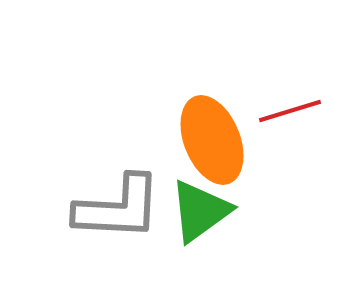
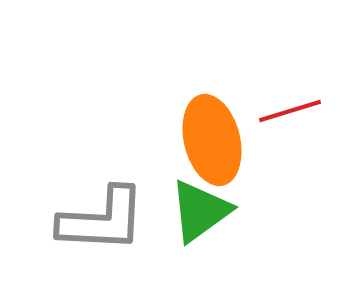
orange ellipse: rotated 8 degrees clockwise
gray L-shape: moved 16 px left, 12 px down
